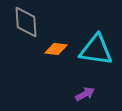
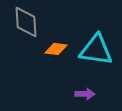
purple arrow: rotated 30 degrees clockwise
